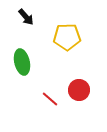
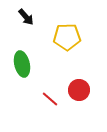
green ellipse: moved 2 px down
